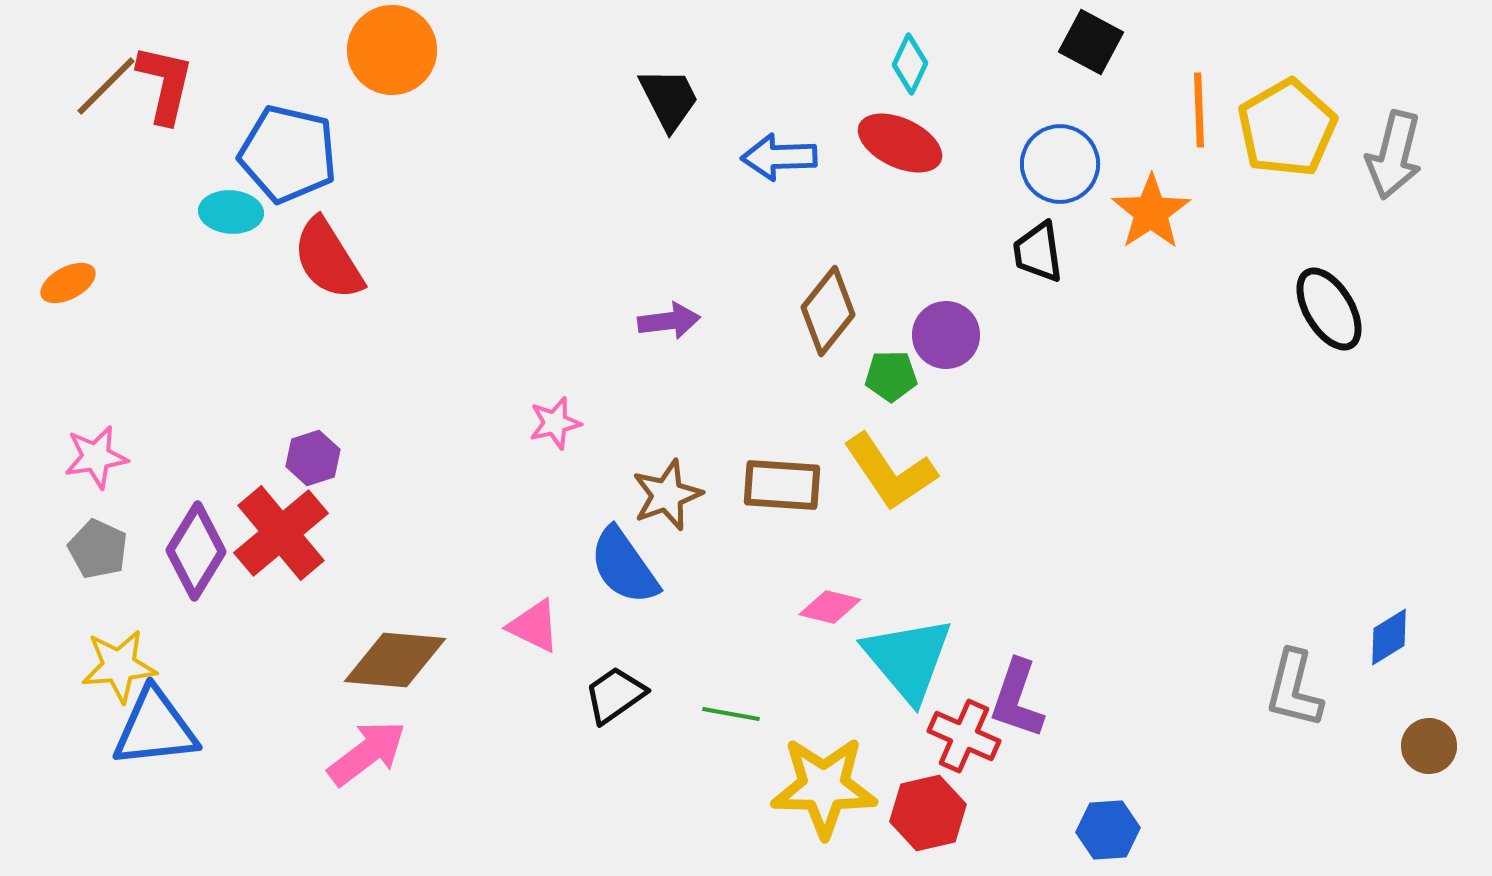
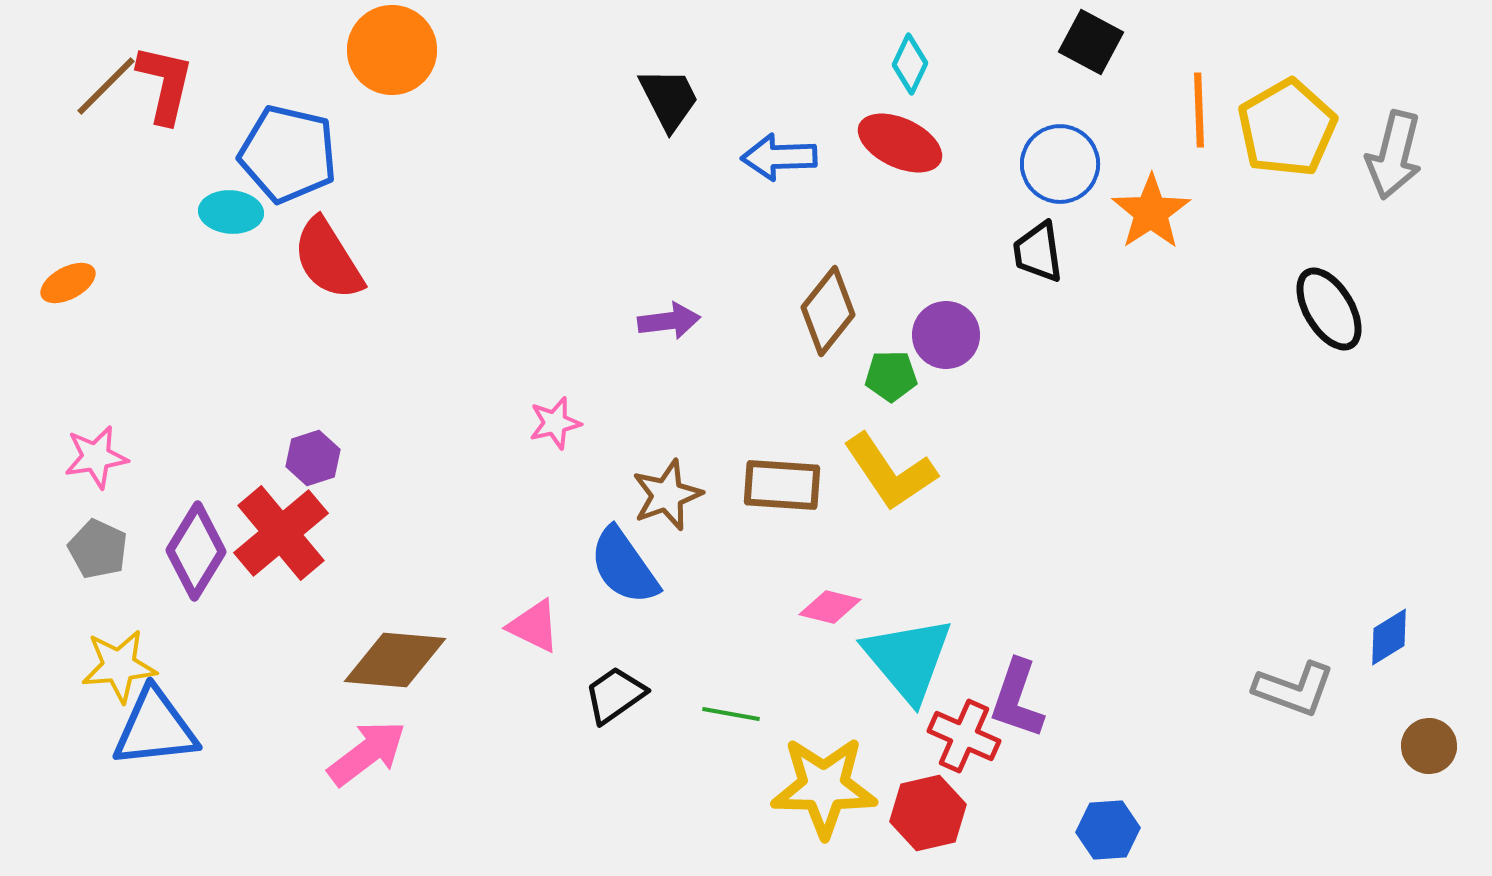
gray L-shape at (1294, 689): rotated 84 degrees counterclockwise
